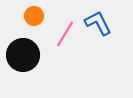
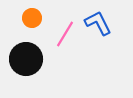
orange circle: moved 2 px left, 2 px down
black circle: moved 3 px right, 4 px down
